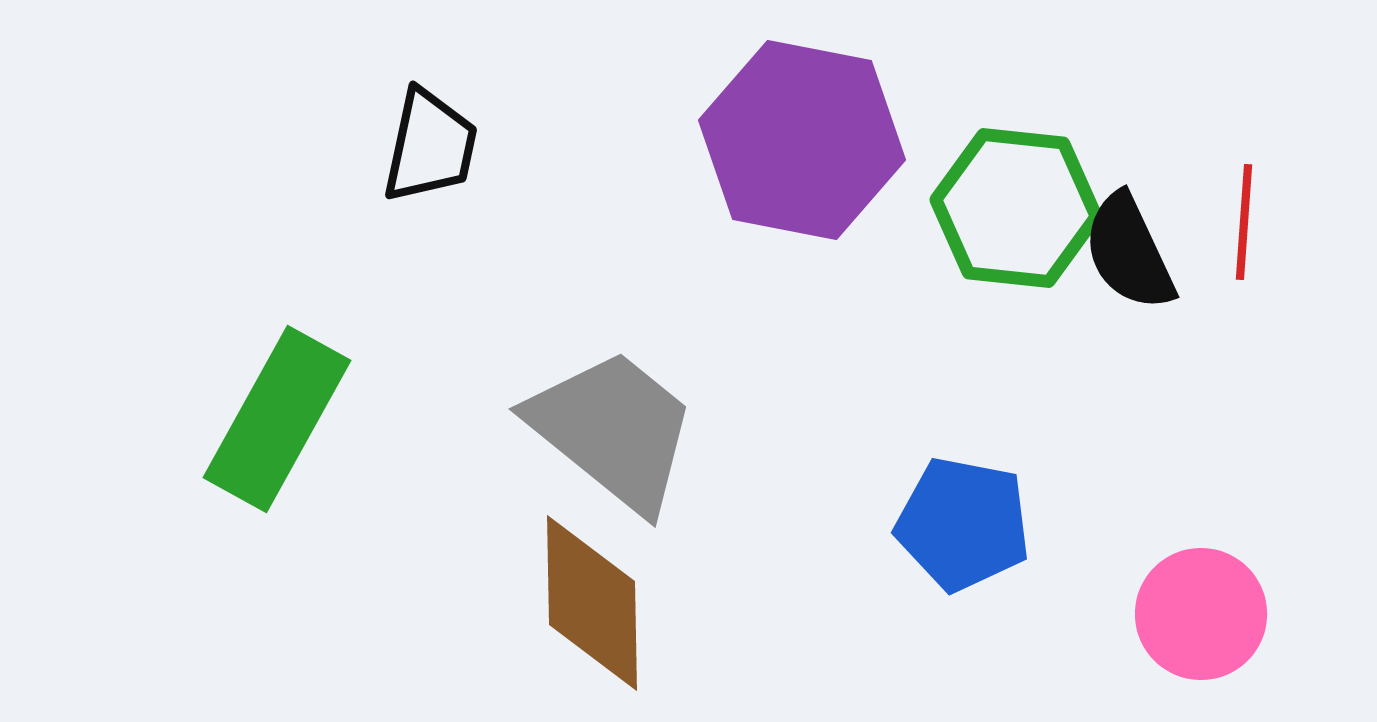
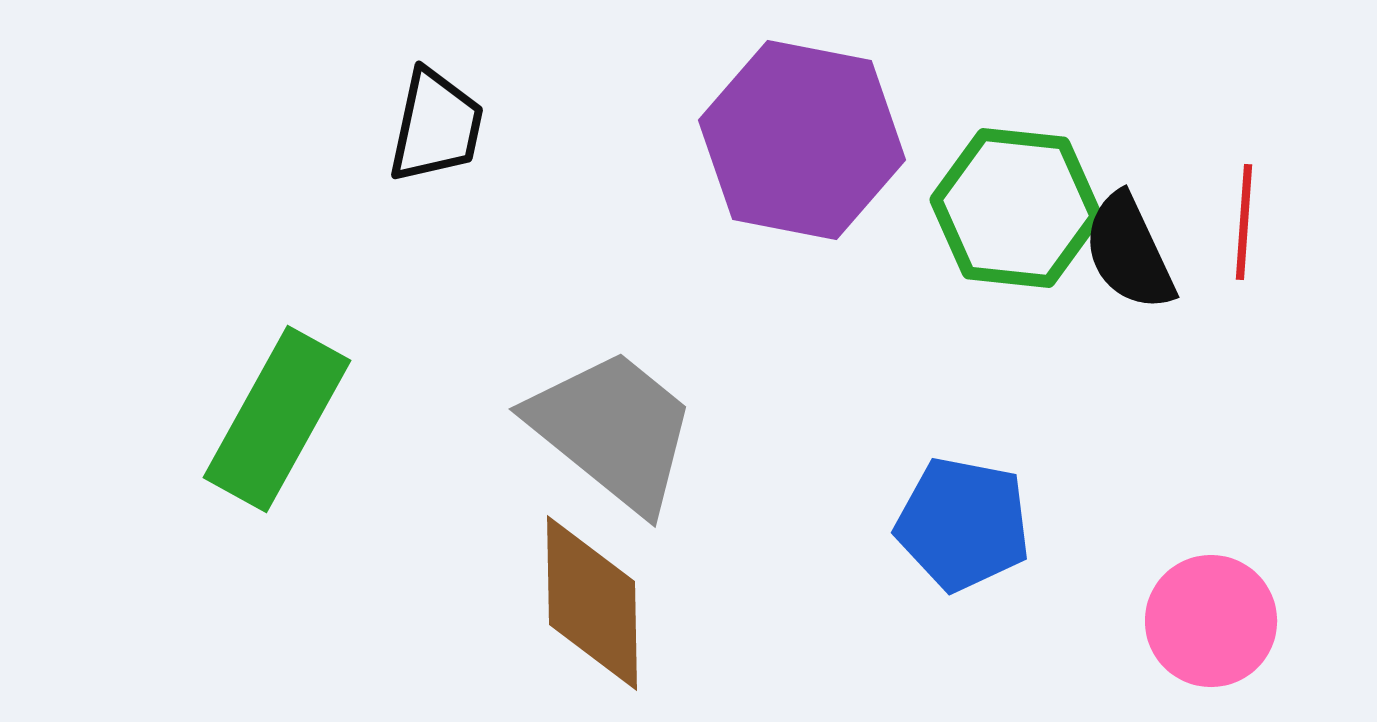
black trapezoid: moved 6 px right, 20 px up
pink circle: moved 10 px right, 7 px down
